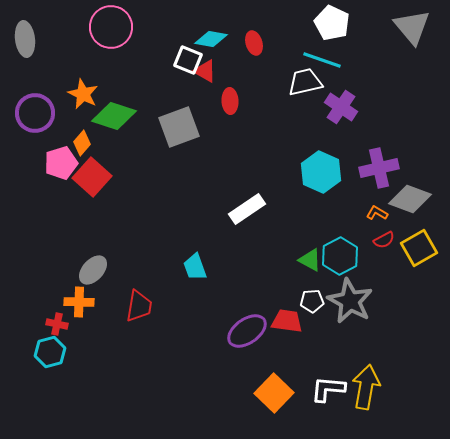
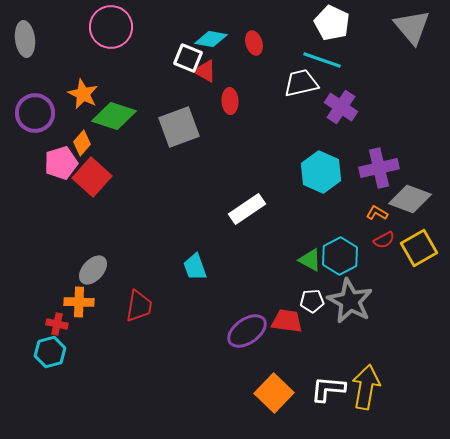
white square at (188, 60): moved 2 px up
white trapezoid at (305, 82): moved 4 px left, 1 px down
